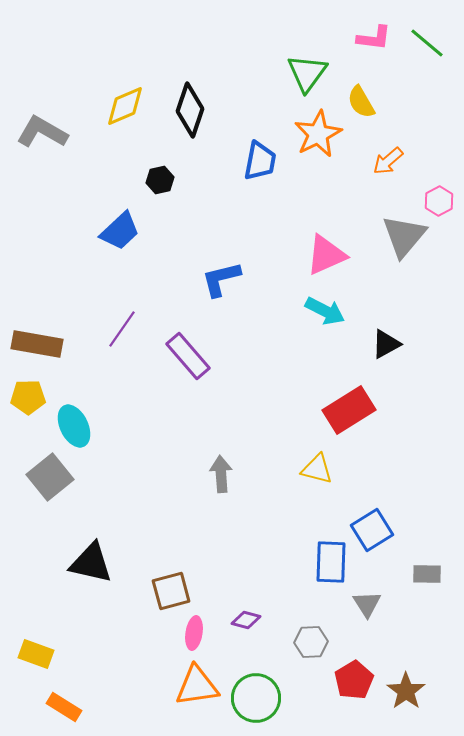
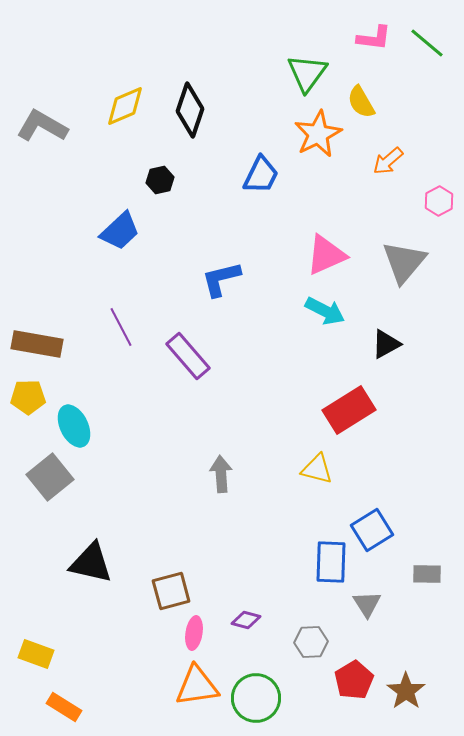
gray L-shape at (42, 132): moved 6 px up
blue trapezoid at (260, 161): moved 1 px right, 14 px down; rotated 15 degrees clockwise
gray triangle at (404, 236): moved 26 px down
purple line at (122, 329): moved 1 px left, 2 px up; rotated 63 degrees counterclockwise
